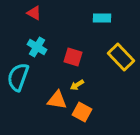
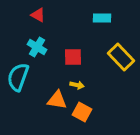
red triangle: moved 4 px right, 2 px down
red square: rotated 18 degrees counterclockwise
yellow arrow: rotated 136 degrees counterclockwise
